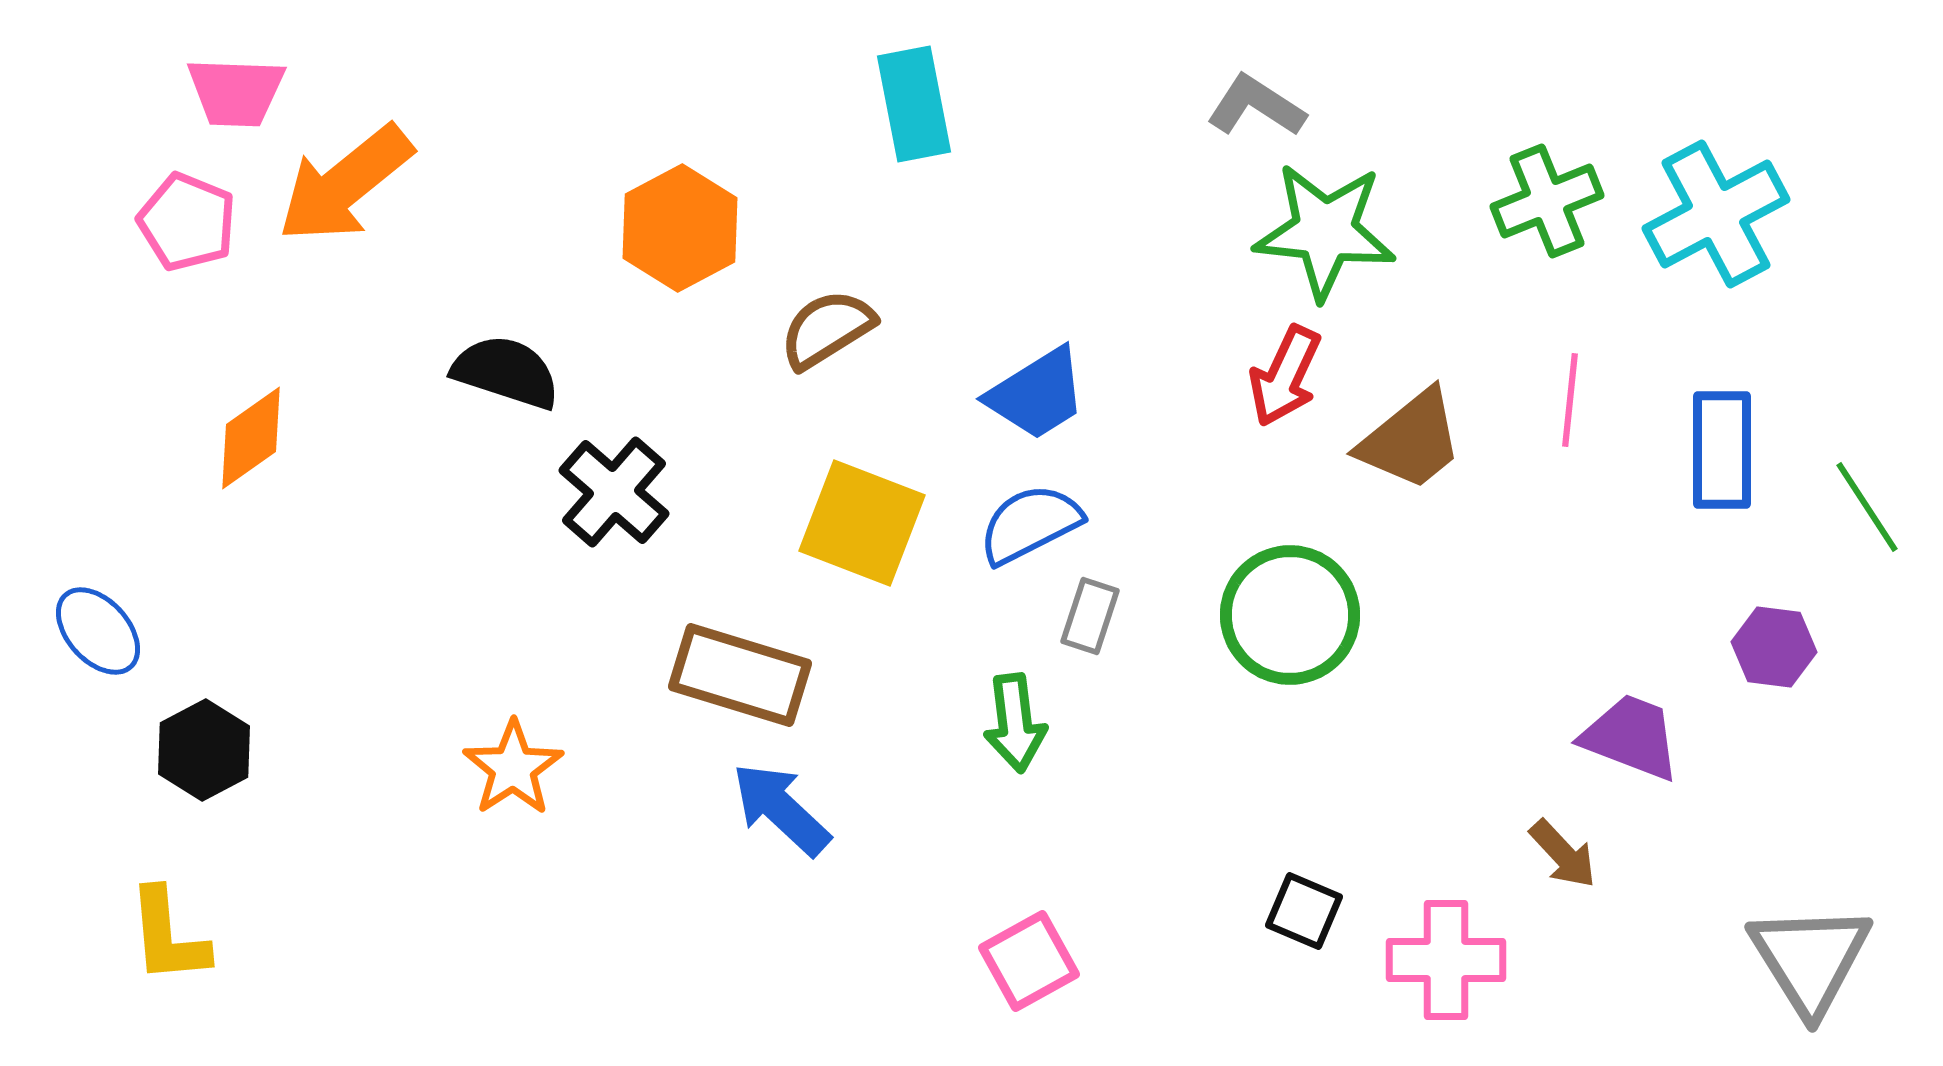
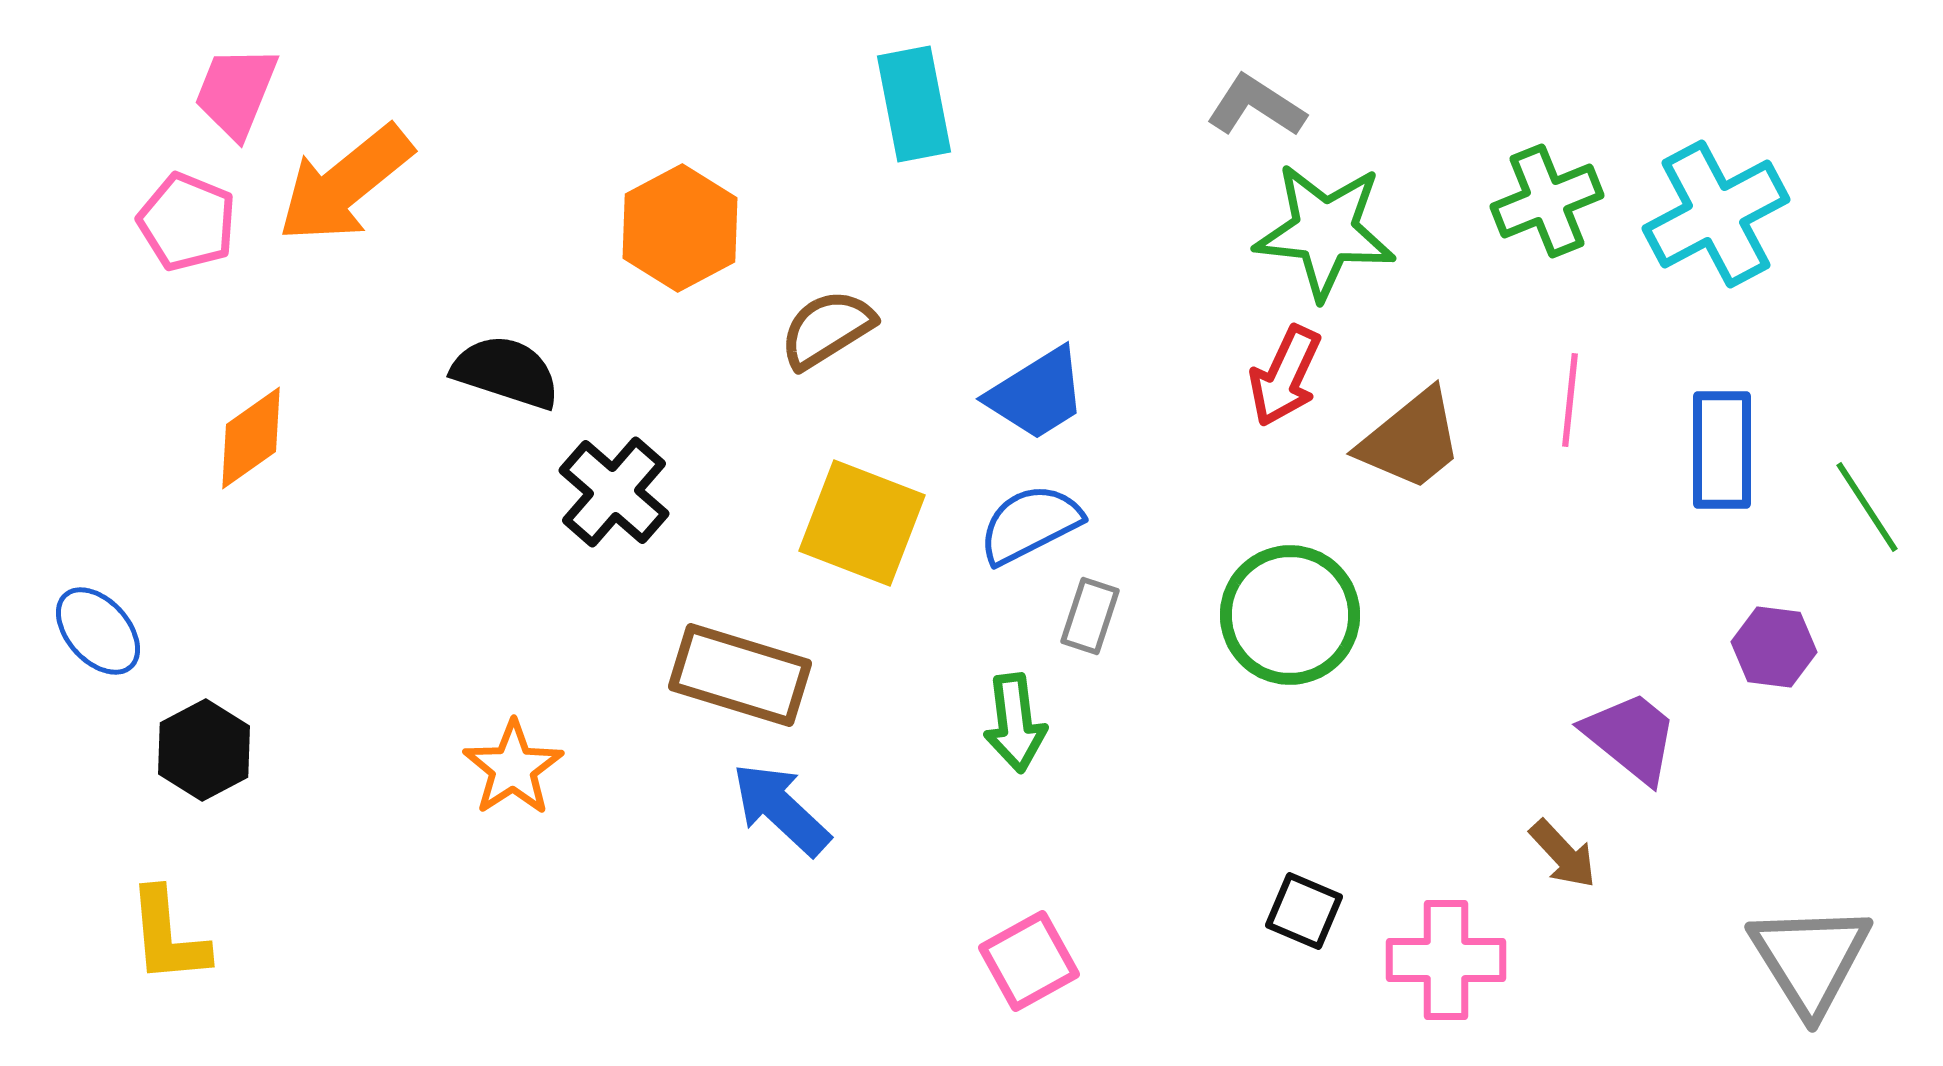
pink trapezoid: rotated 110 degrees clockwise
purple trapezoid: rotated 18 degrees clockwise
